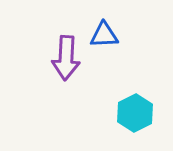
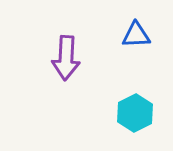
blue triangle: moved 32 px right
